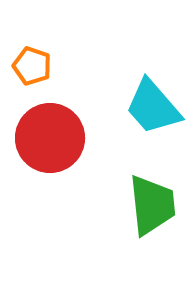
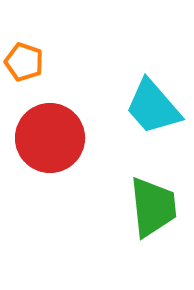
orange pentagon: moved 8 px left, 4 px up
green trapezoid: moved 1 px right, 2 px down
